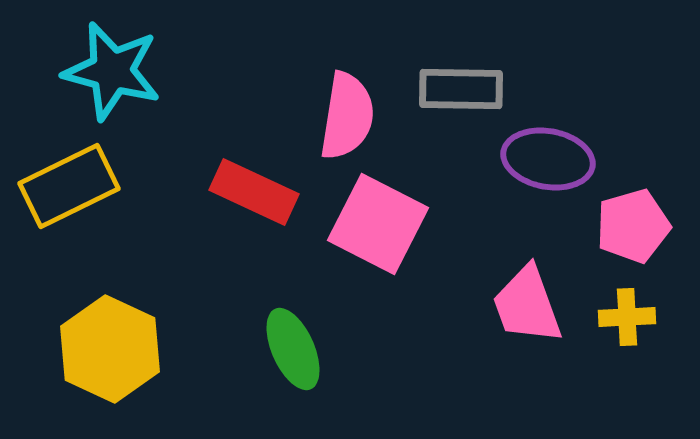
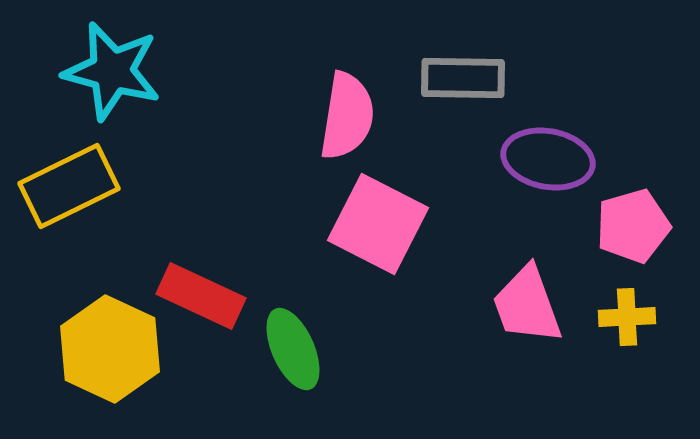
gray rectangle: moved 2 px right, 11 px up
red rectangle: moved 53 px left, 104 px down
